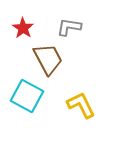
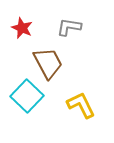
red star: moved 1 px left; rotated 10 degrees counterclockwise
brown trapezoid: moved 4 px down
cyan square: rotated 16 degrees clockwise
